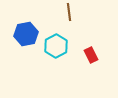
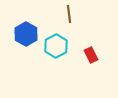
brown line: moved 2 px down
blue hexagon: rotated 20 degrees counterclockwise
